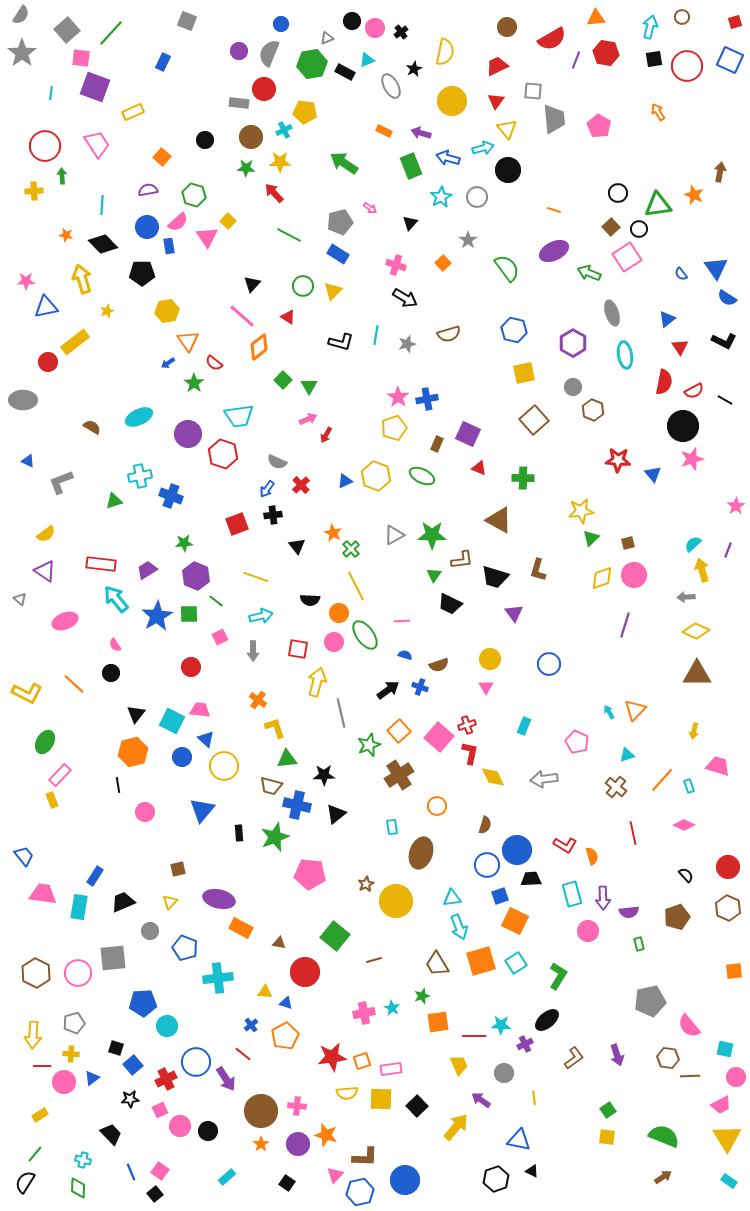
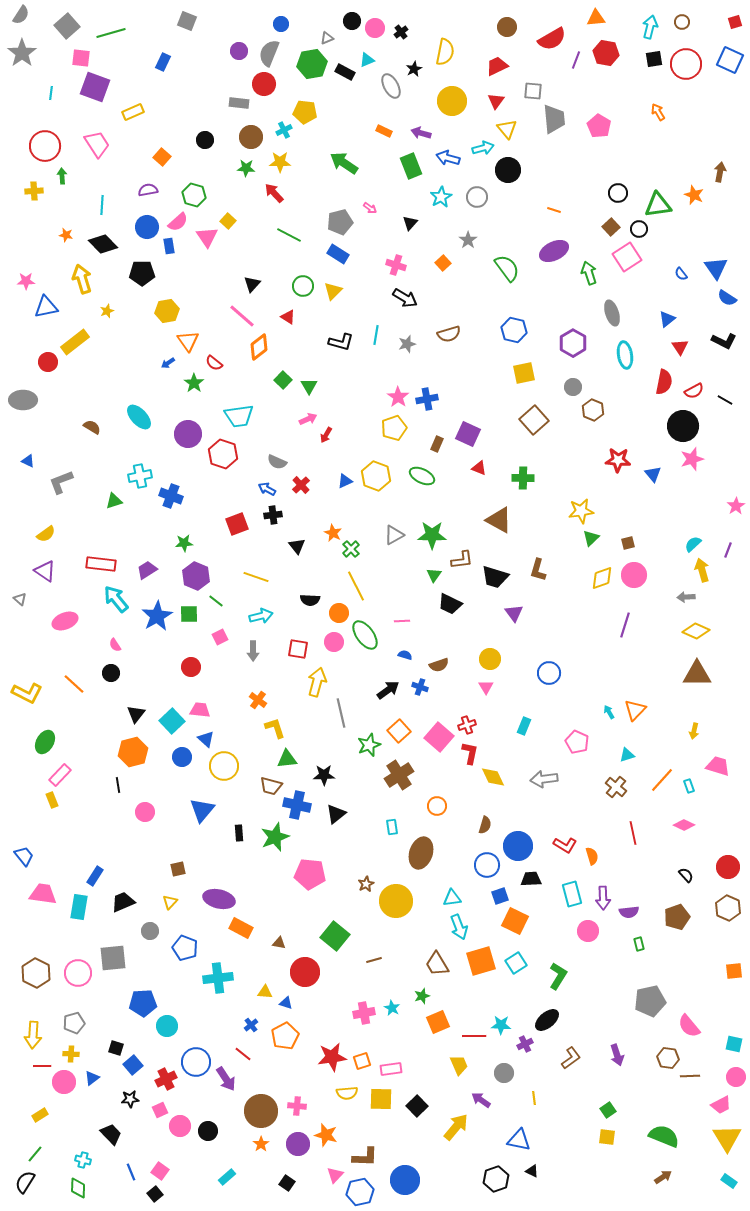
brown circle at (682, 17): moved 5 px down
gray square at (67, 30): moved 4 px up
green line at (111, 33): rotated 32 degrees clockwise
red circle at (687, 66): moved 1 px left, 2 px up
red circle at (264, 89): moved 5 px up
green arrow at (589, 273): rotated 50 degrees clockwise
cyan ellipse at (139, 417): rotated 72 degrees clockwise
blue arrow at (267, 489): rotated 84 degrees clockwise
blue circle at (549, 664): moved 9 px down
cyan square at (172, 721): rotated 20 degrees clockwise
blue circle at (517, 850): moved 1 px right, 4 px up
orange square at (438, 1022): rotated 15 degrees counterclockwise
cyan square at (725, 1049): moved 9 px right, 5 px up
brown L-shape at (574, 1058): moved 3 px left
